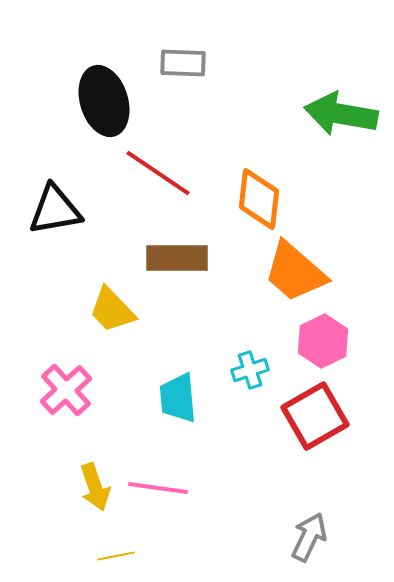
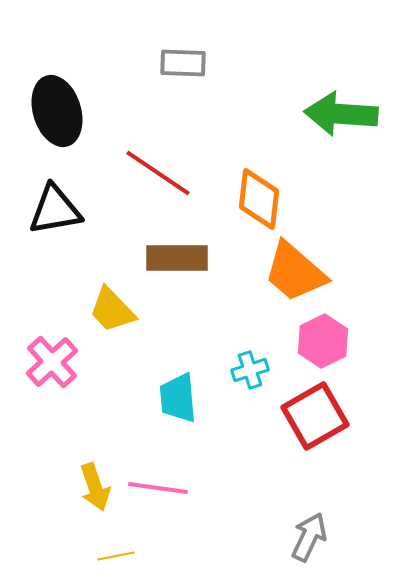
black ellipse: moved 47 px left, 10 px down
green arrow: rotated 6 degrees counterclockwise
pink cross: moved 14 px left, 28 px up
